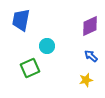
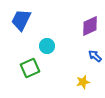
blue trapezoid: rotated 15 degrees clockwise
blue arrow: moved 4 px right
yellow star: moved 3 px left, 2 px down
